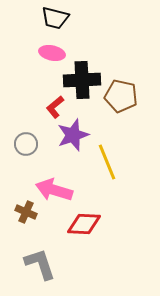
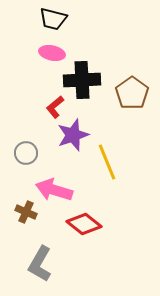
black trapezoid: moved 2 px left, 1 px down
brown pentagon: moved 11 px right, 3 px up; rotated 24 degrees clockwise
gray circle: moved 9 px down
red diamond: rotated 36 degrees clockwise
gray L-shape: rotated 132 degrees counterclockwise
